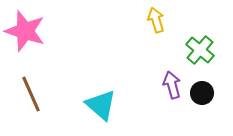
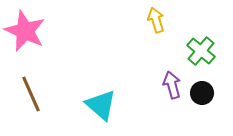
pink star: rotated 6 degrees clockwise
green cross: moved 1 px right, 1 px down
